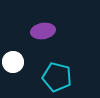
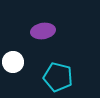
cyan pentagon: moved 1 px right
